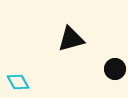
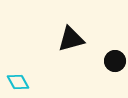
black circle: moved 8 px up
